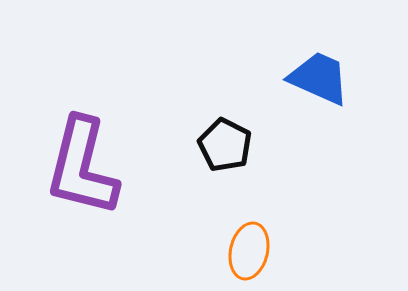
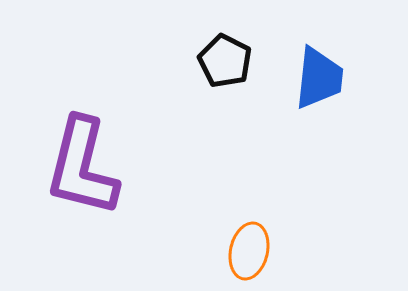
blue trapezoid: rotated 72 degrees clockwise
black pentagon: moved 84 px up
